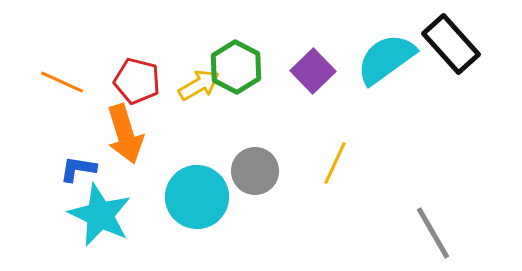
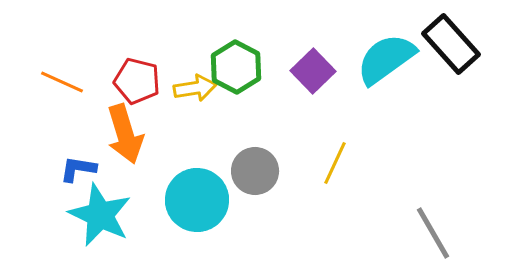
yellow arrow: moved 4 px left, 3 px down; rotated 21 degrees clockwise
cyan circle: moved 3 px down
